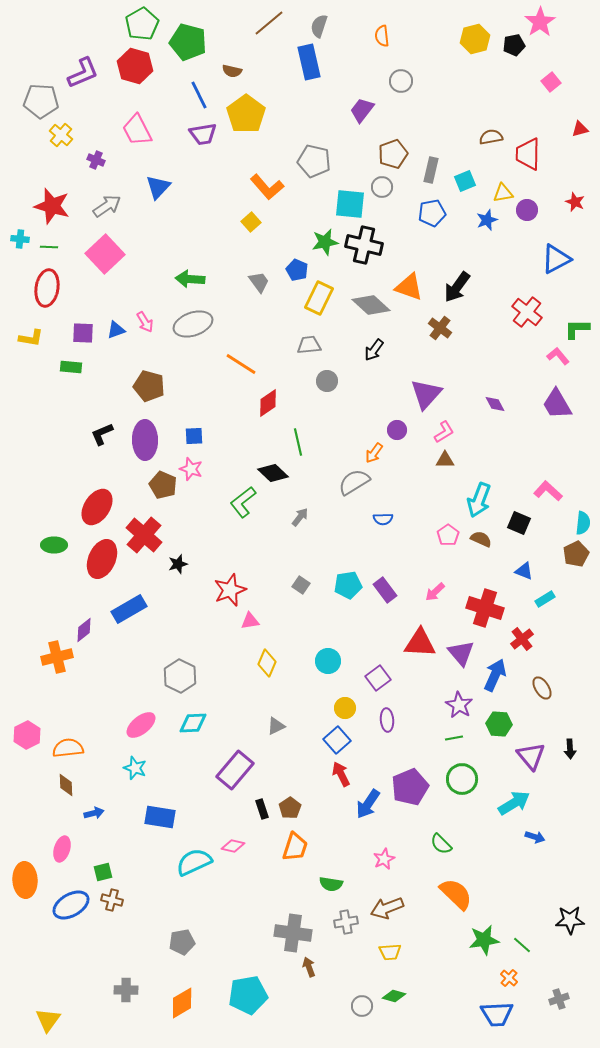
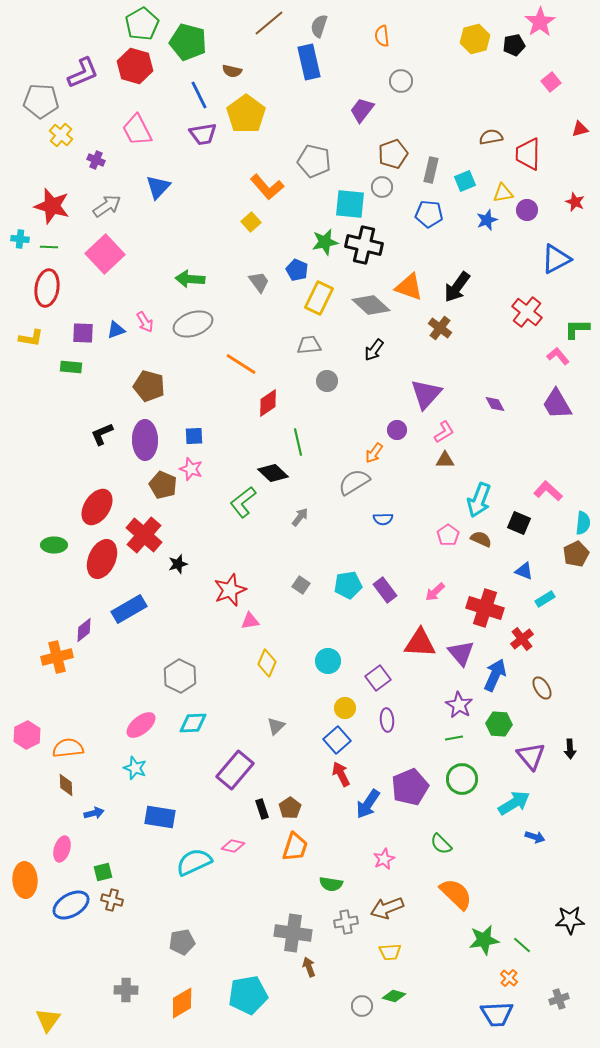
blue pentagon at (432, 213): moved 3 px left, 1 px down; rotated 16 degrees clockwise
gray triangle at (276, 726): rotated 18 degrees counterclockwise
